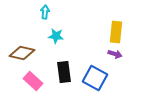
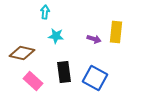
purple arrow: moved 21 px left, 15 px up
